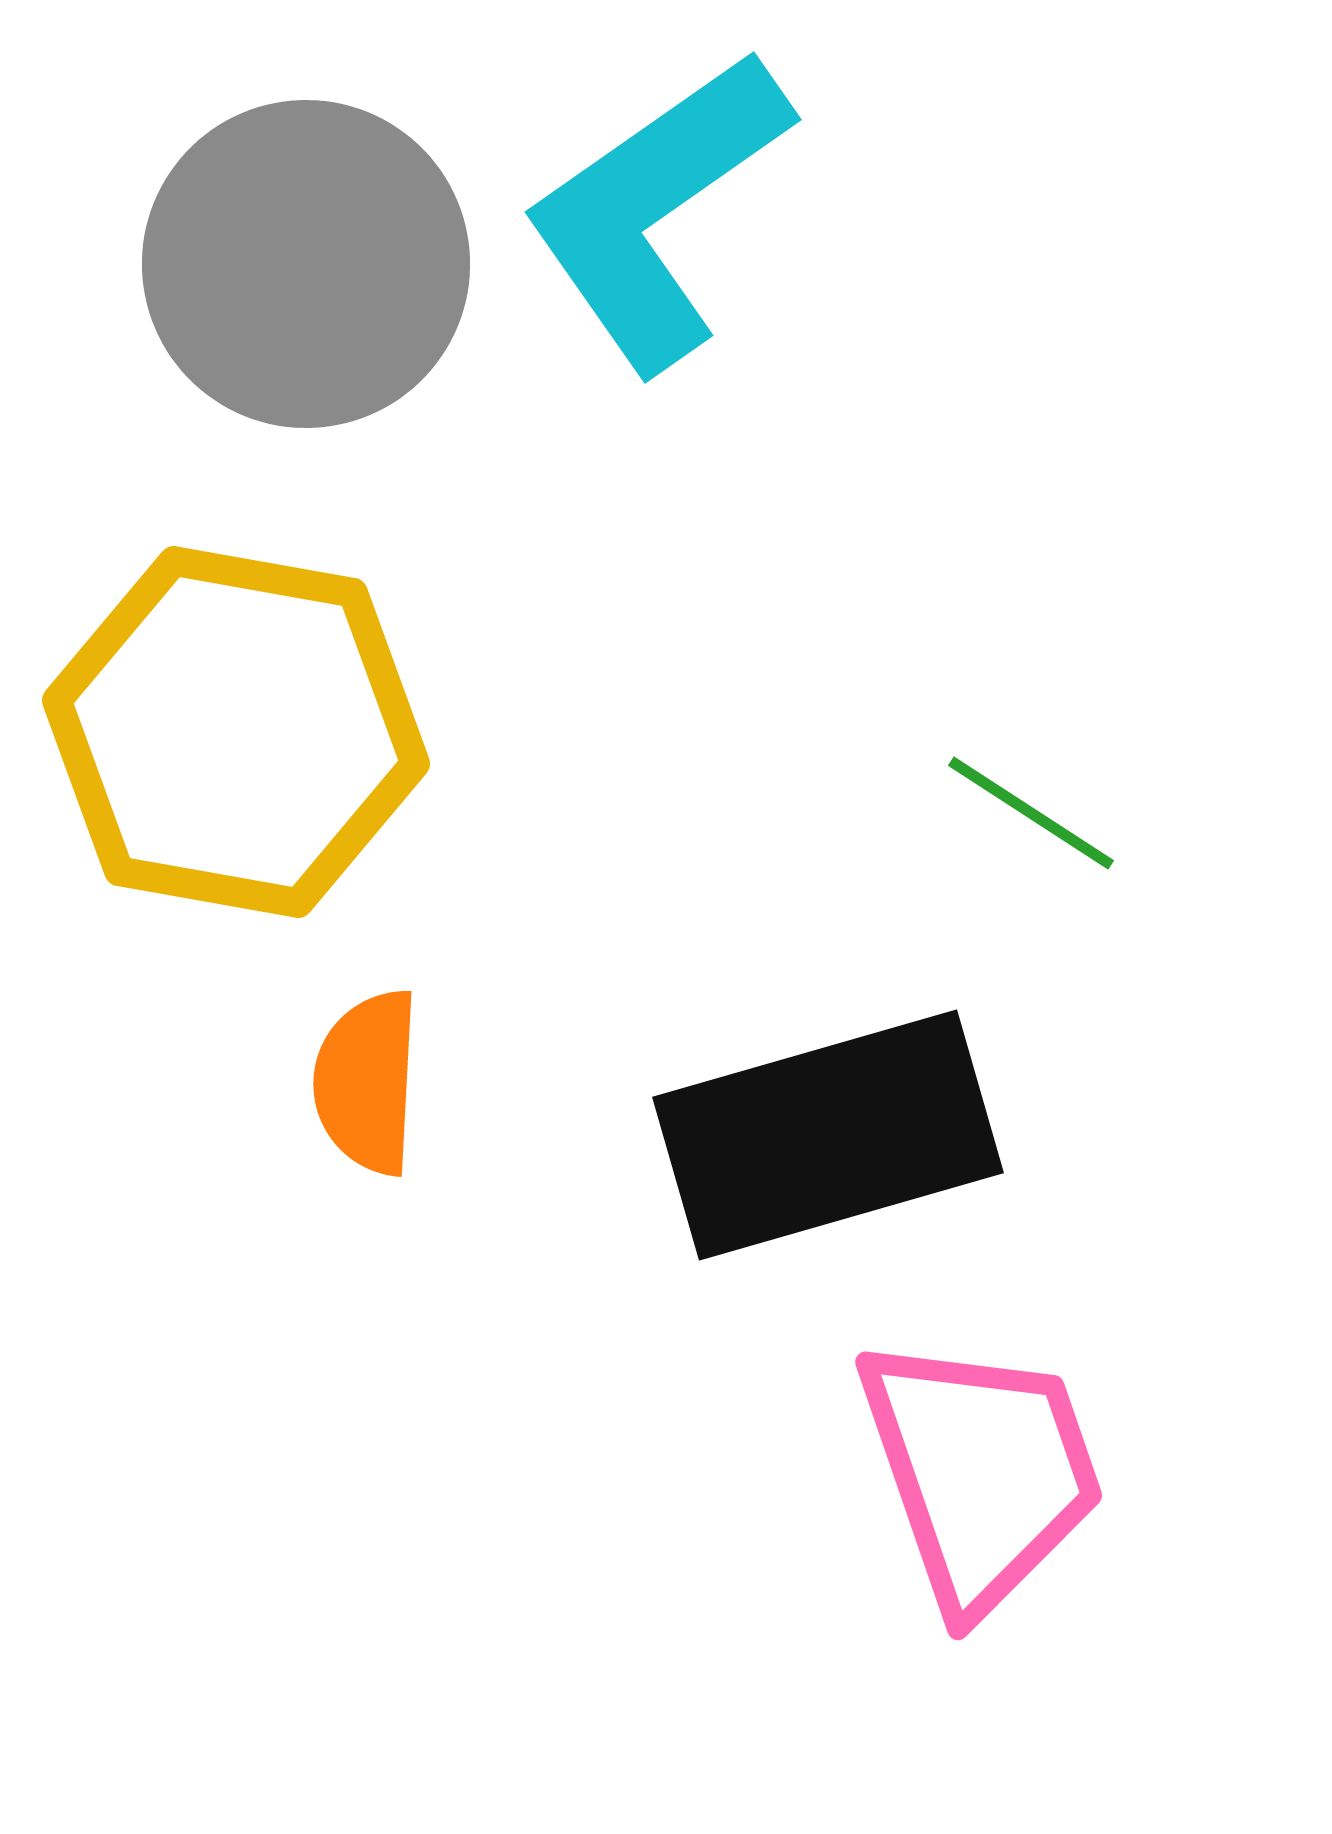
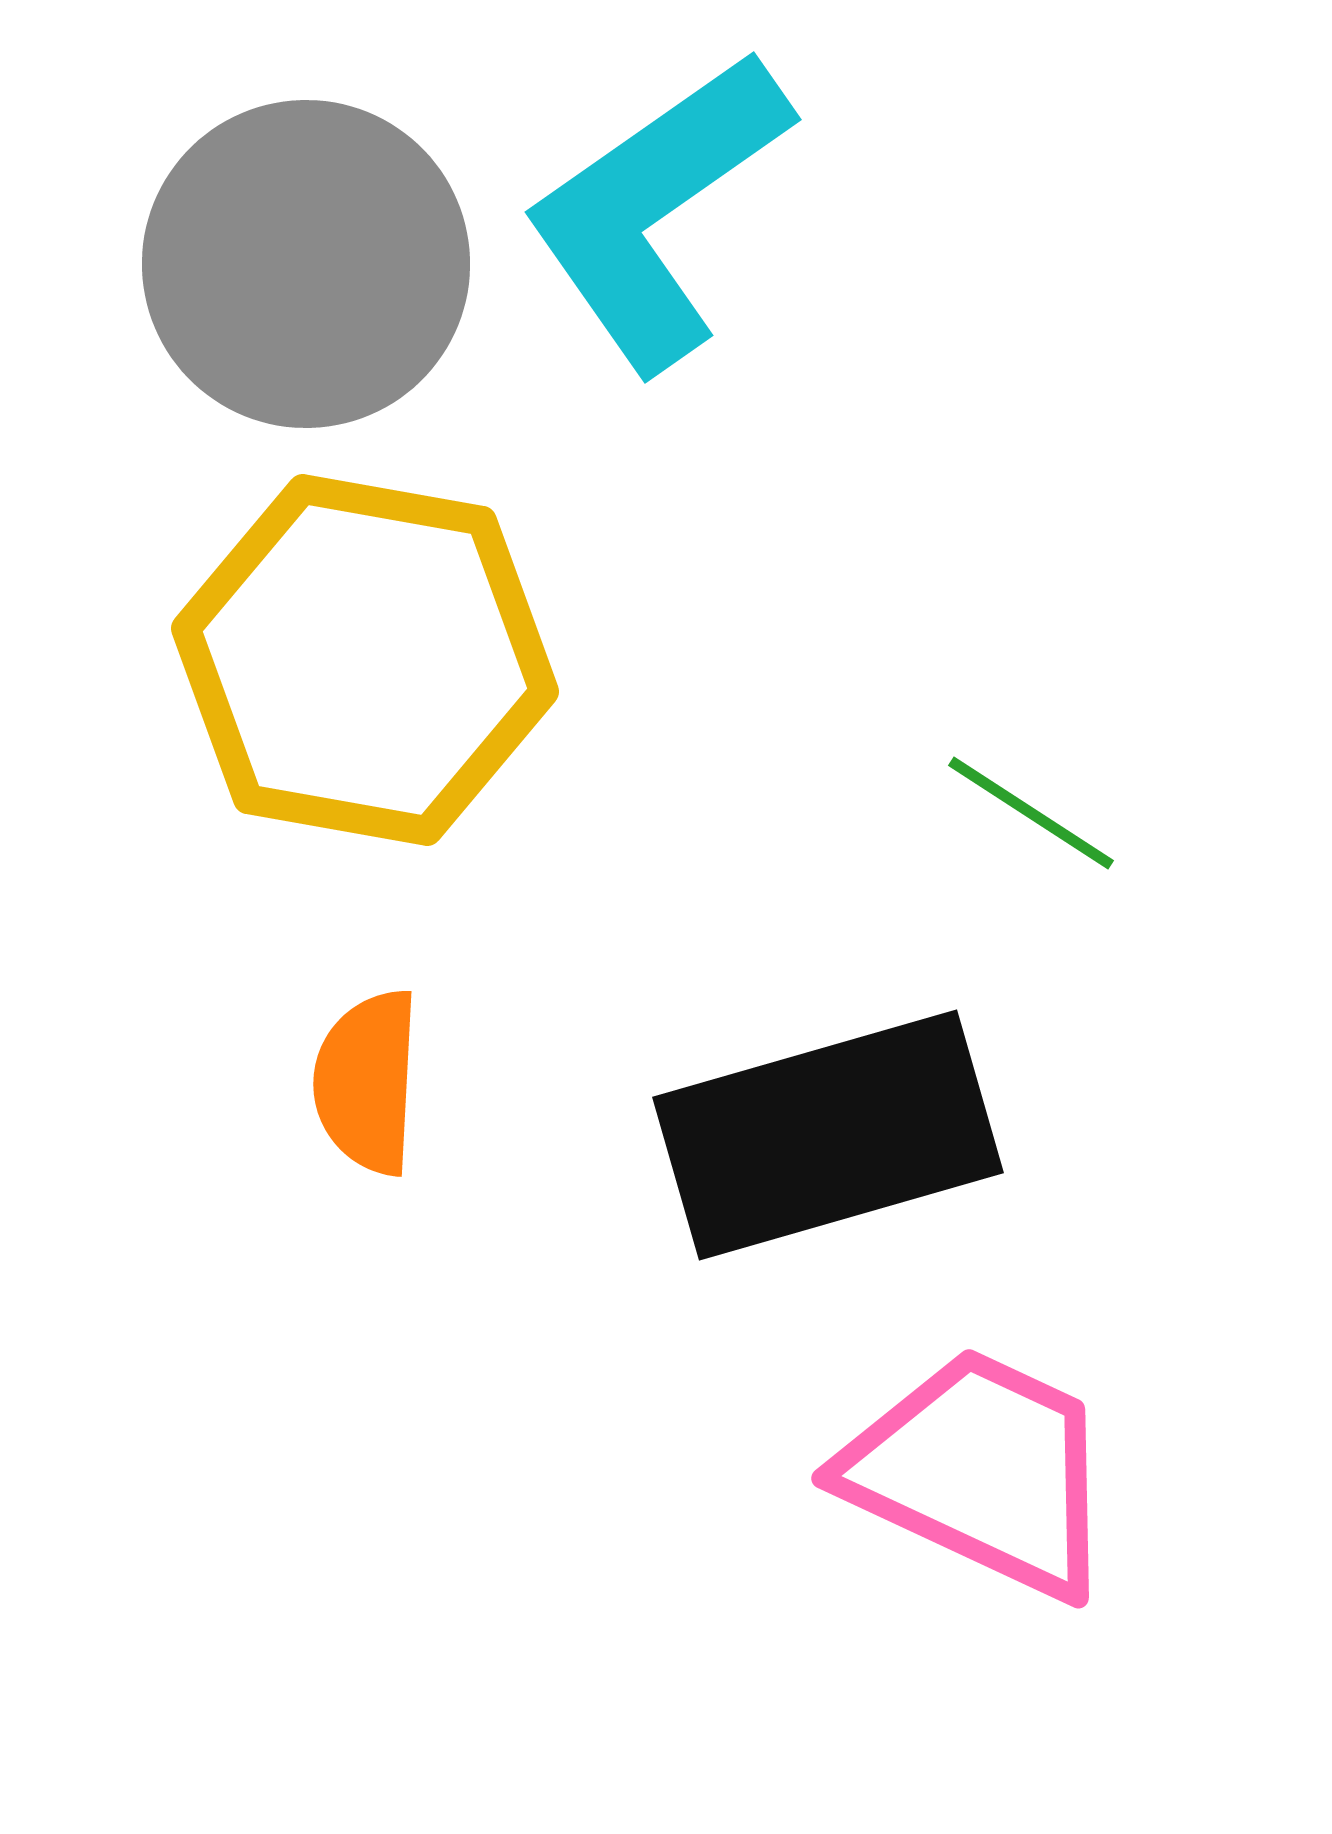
yellow hexagon: moved 129 px right, 72 px up
pink trapezoid: rotated 46 degrees counterclockwise
